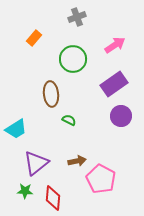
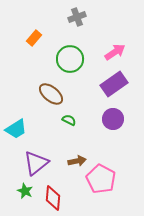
pink arrow: moved 7 px down
green circle: moved 3 px left
brown ellipse: rotated 45 degrees counterclockwise
purple circle: moved 8 px left, 3 px down
green star: rotated 21 degrees clockwise
